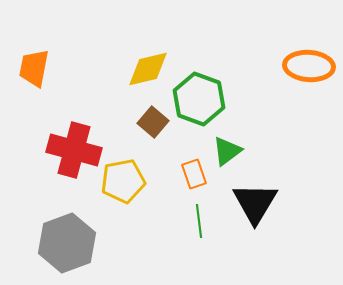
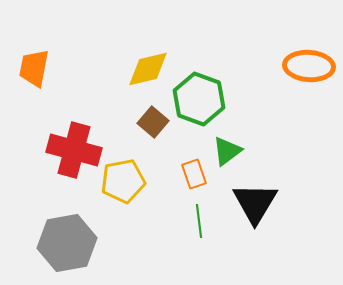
gray hexagon: rotated 10 degrees clockwise
